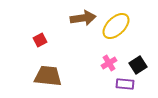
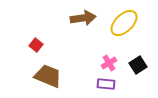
yellow ellipse: moved 8 px right, 3 px up
red square: moved 4 px left, 5 px down; rotated 24 degrees counterclockwise
brown trapezoid: rotated 16 degrees clockwise
purple rectangle: moved 19 px left
